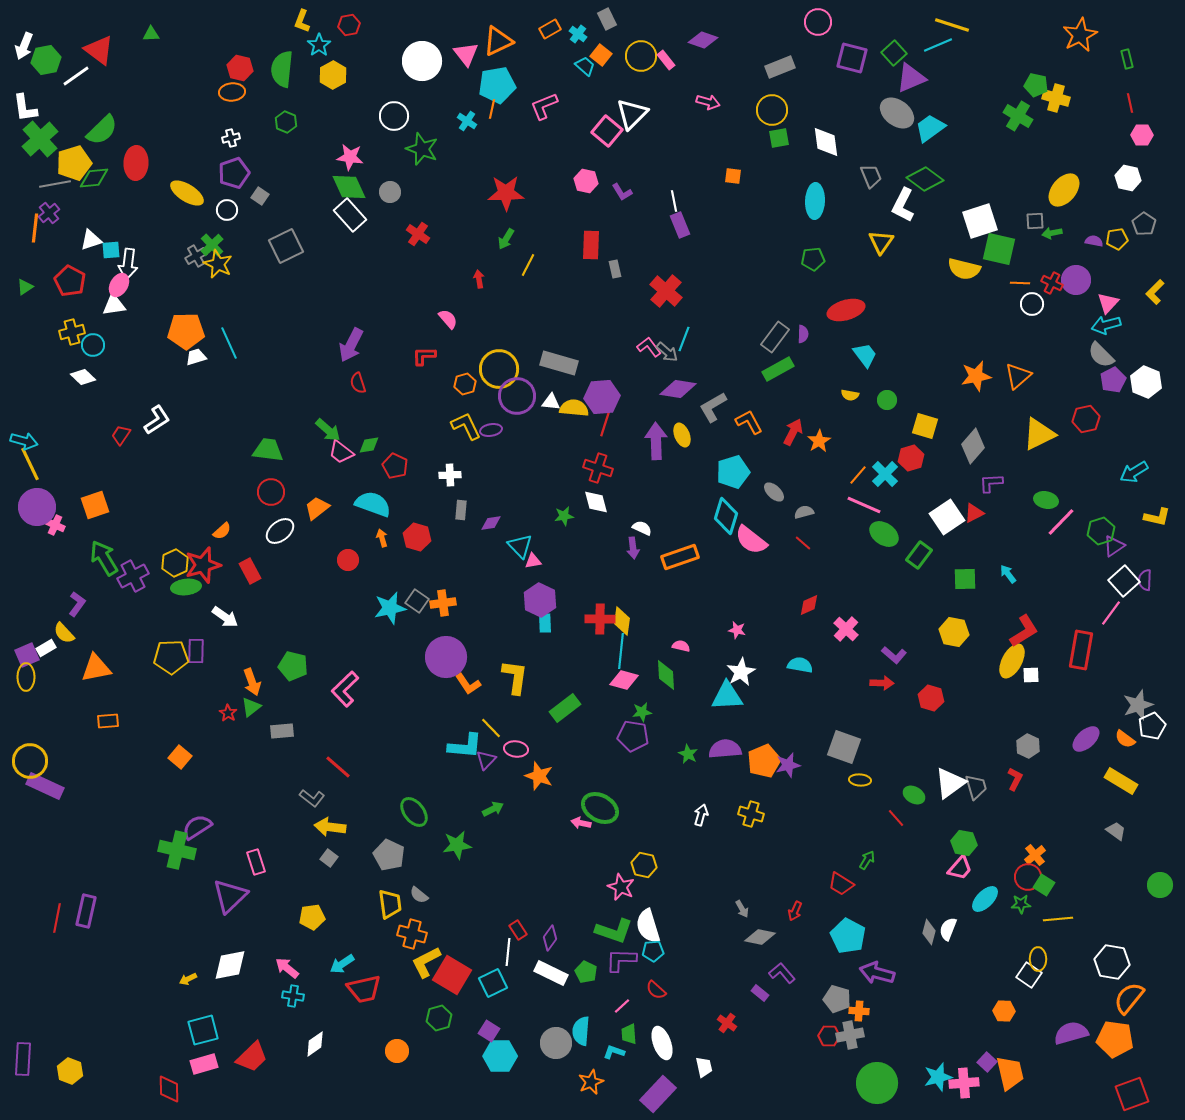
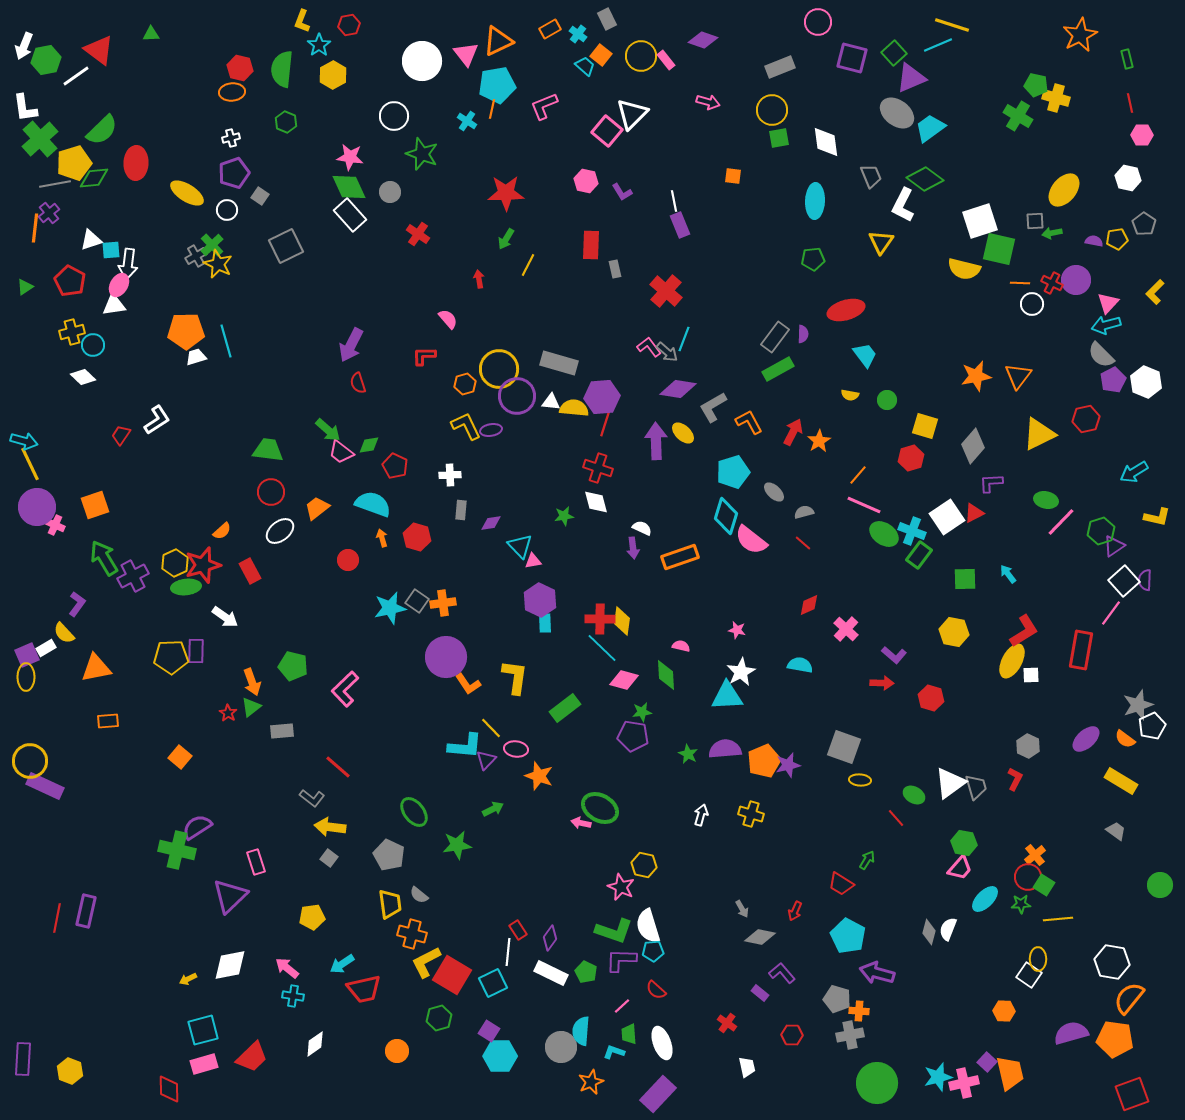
green star at (422, 149): moved 5 px down
cyan line at (229, 343): moved 3 px left, 2 px up; rotated 8 degrees clockwise
orange triangle at (1018, 376): rotated 12 degrees counterclockwise
yellow ellipse at (682, 435): moved 1 px right, 2 px up; rotated 25 degrees counterclockwise
cyan cross at (885, 474): moved 27 px right, 57 px down; rotated 24 degrees counterclockwise
cyan line at (621, 651): moved 19 px left, 3 px up; rotated 52 degrees counterclockwise
red hexagon at (829, 1036): moved 37 px left, 1 px up
gray circle at (556, 1043): moved 5 px right, 4 px down
white trapezoid at (704, 1067): moved 43 px right
pink cross at (964, 1083): rotated 8 degrees counterclockwise
